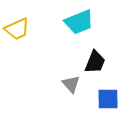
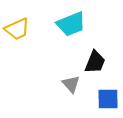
cyan trapezoid: moved 8 px left, 2 px down
